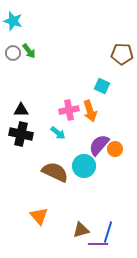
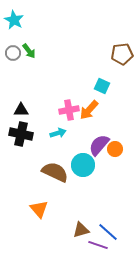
cyan star: moved 1 px right, 1 px up; rotated 12 degrees clockwise
brown pentagon: rotated 10 degrees counterclockwise
orange arrow: moved 1 px left, 1 px up; rotated 60 degrees clockwise
cyan arrow: rotated 56 degrees counterclockwise
cyan circle: moved 1 px left, 1 px up
orange triangle: moved 7 px up
blue line: rotated 65 degrees counterclockwise
purple line: moved 1 px down; rotated 18 degrees clockwise
